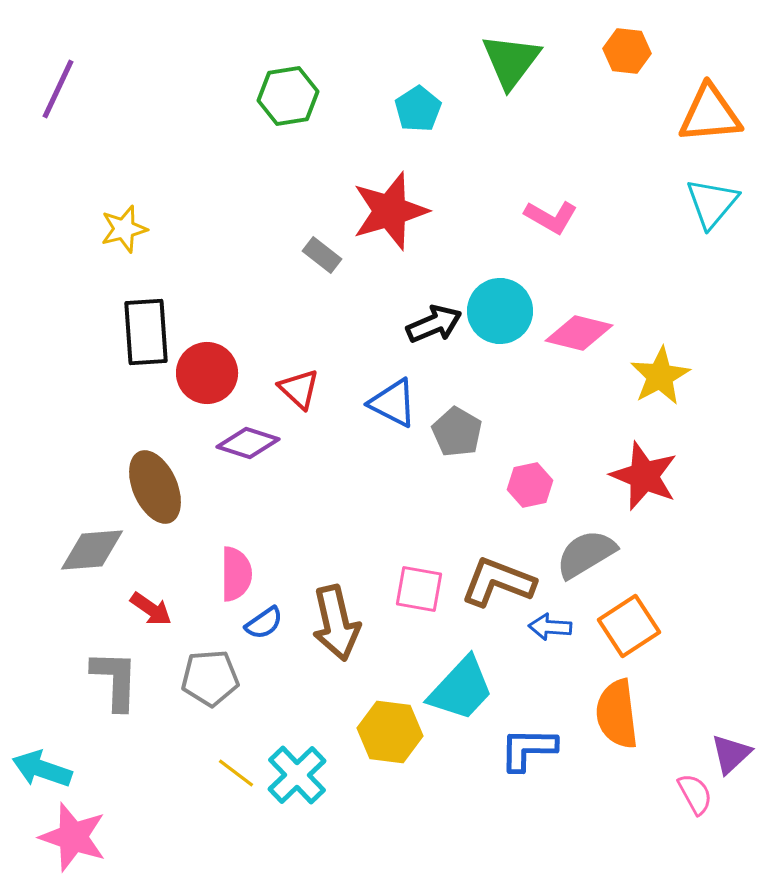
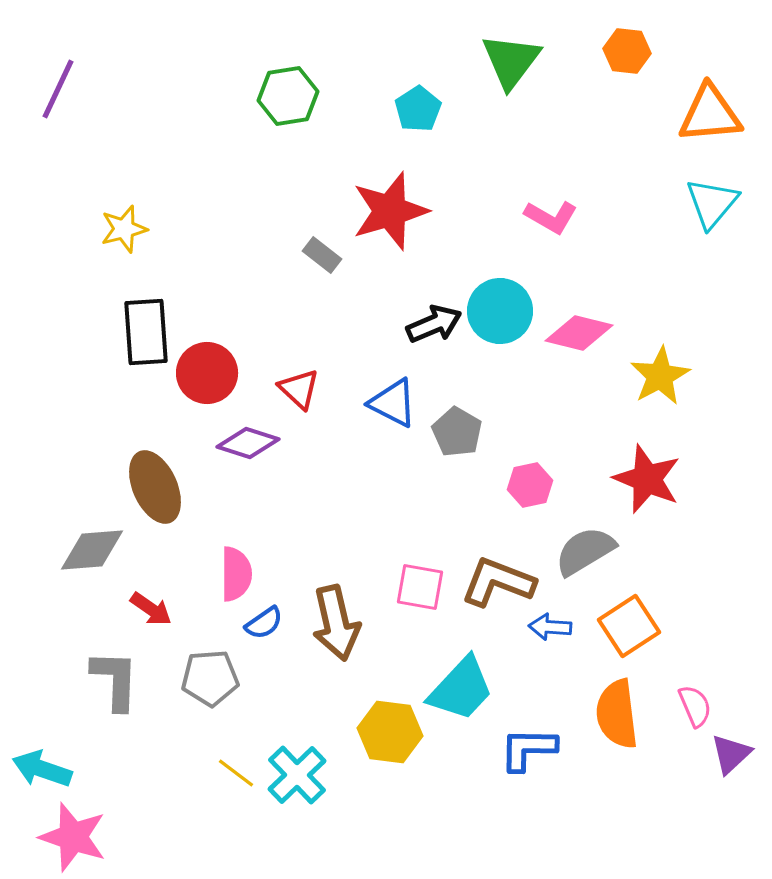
red star at (644, 476): moved 3 px right, 3 px down
gray semicircle at (586, 554): moved 1 px left, 3 px up
pink square at (419, 589): moved 1 px right, 2 px up
pink semicircle at (695, 794): moved 88 px up; rotated 6 degrees clockwise
